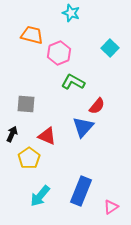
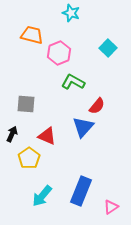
cyan square: moved 2 px left
cyan arrow: moved 2 px right
